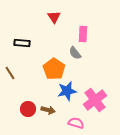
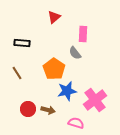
red triangle: rotated 24 degrees clockwise
brown line: moved 7 px right
